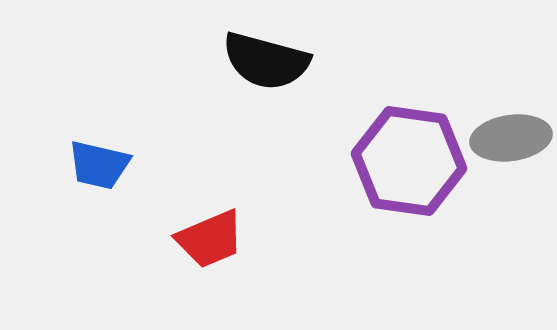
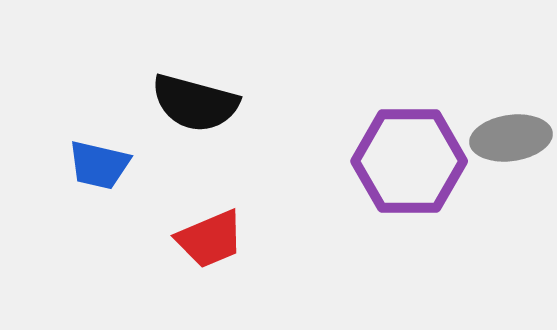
black semicircle: moved 71 px left, 42 px down
purple hexagon: rotated 8 degrees counterclockwise
